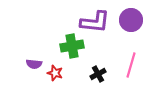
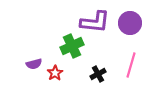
purple circle: moved 1 px left, 3 px down
green cross: rotated 15 degrees counterclockwise
purple semicircle: rotated 21 degrees counterclockwise
red star: rotated 21 degrees clockwise
